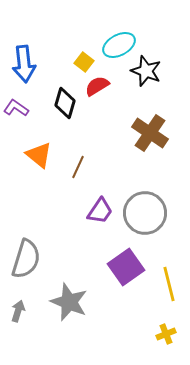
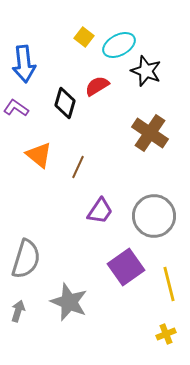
yellow square: moved 25 px up
gray circle: moved 9 px right, 3 px down
